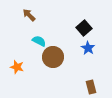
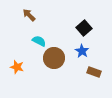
blue star: moved 6 px left, 3 px down
brown circle: moved 1 px right, 1 px down
brown rectangle: moved 3 px right, 15 px up; rotated 56 degrees counterclockwise
